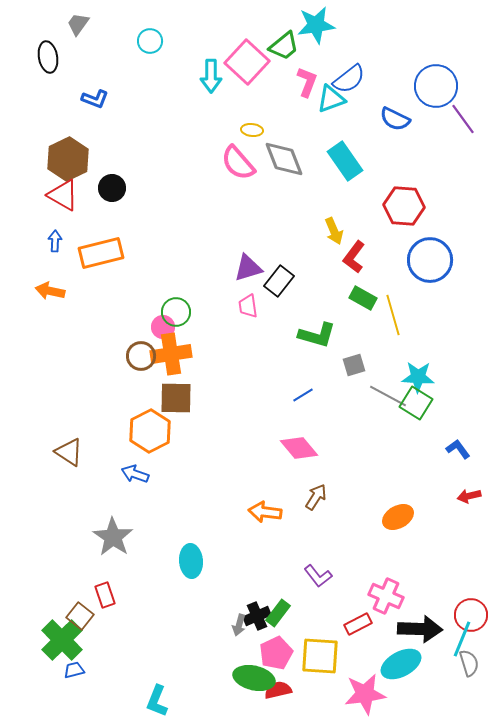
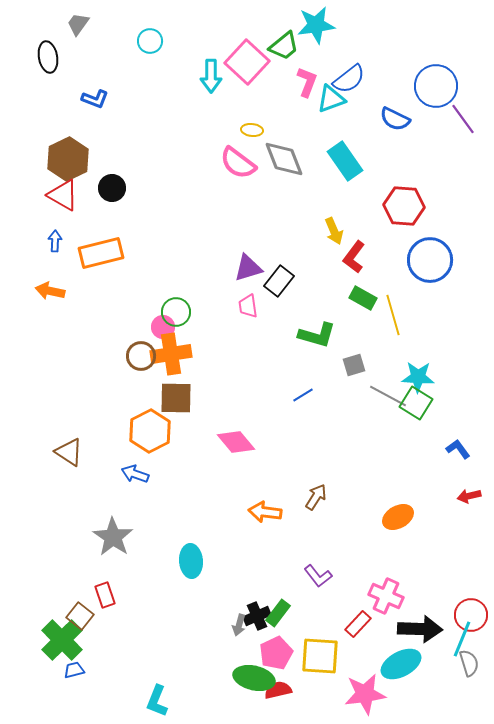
pink semicircle at (238, 163): rotated 12 degrees counterclockwise
pink diamond at (299, 448): moved 63 px left, 6 px up
red rectangle at (358, 624): rotated 20 degrees counterclockwise
